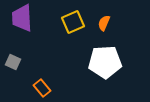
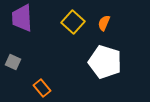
yellow square: rotated 25 degrees counterclockwise
white pentagon: rotated 20 degrees clockwise
